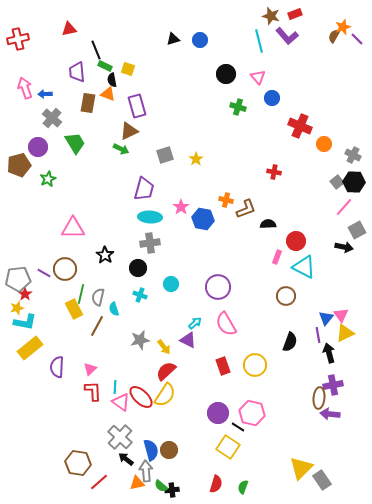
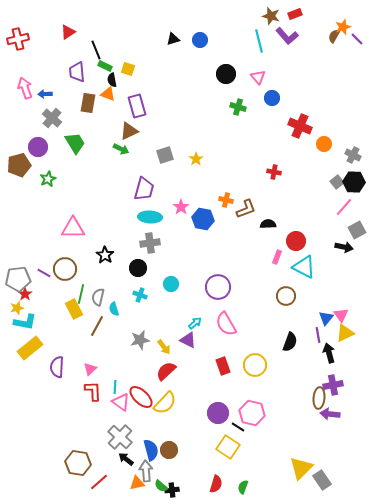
red triangle at (69, 29): moved 1 px left, 3 px down; rotated 21 degrees counterclockwise
yellow semicircle at (165, 395): moved 8 px down; rotated 10 degrees clockwise
